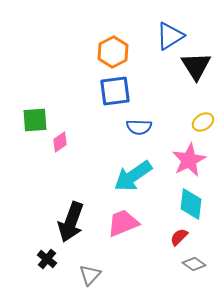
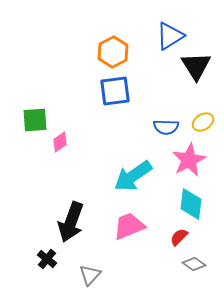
blue semicircle: moved 27 px right
pink trapezoid: moved 6 px right, 3 px down
